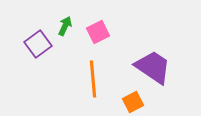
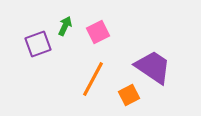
purple square: rotated 16 degrees clockwise
orange line: rotated 33 degrees clockwise
orange square: moved 4 px left, 7 px up
